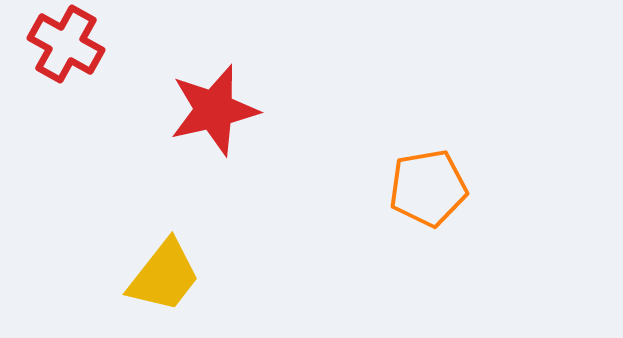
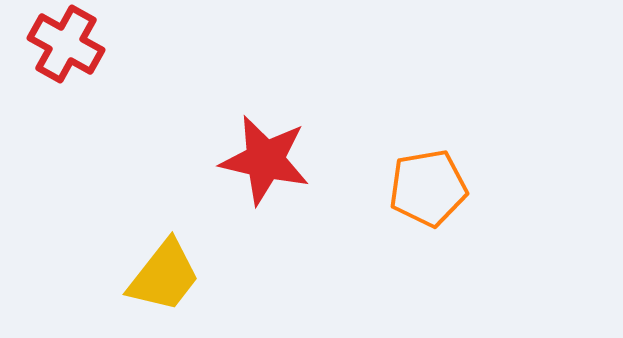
red star: moved 51 px right, 50 px down; rotated 26 degrees clockwise
